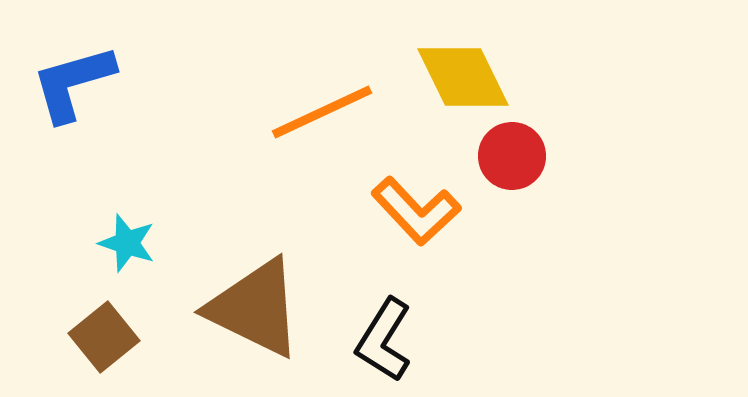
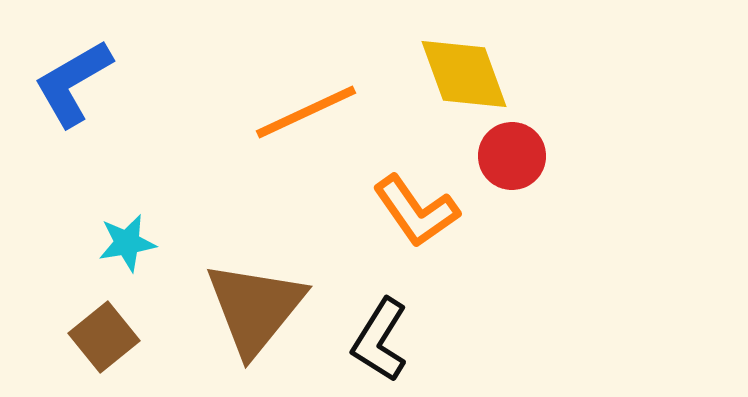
yellow diamond: moved 1 px right, 3 px up; rotated 6 degrees clockwise
blue L-shape: rotated 14 degrees counterclockwise
orange line: moved 16 px left
orange L-shape: rotated 8 degrees clockwise
cyan star: rotated 28 degrees counterclockwise
brown triangle: rotated 43 degrees clockwise
black L-shape: moved 4 px left
